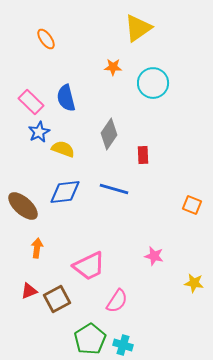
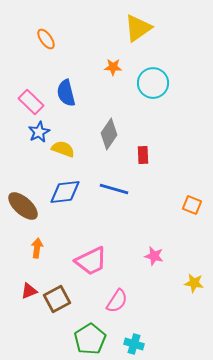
blue semicircle: moved 5 px up
pink trapezoid: moved 2 px right, 5 px up
cyan cross: moved 11 px right, 1 px up
